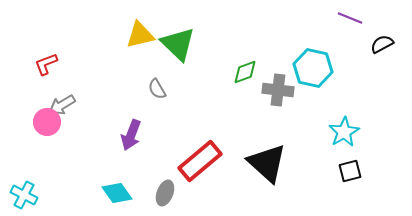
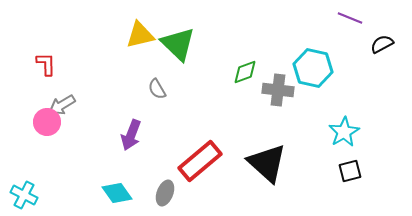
red L-shape: rotated 110 degrees clockwise
